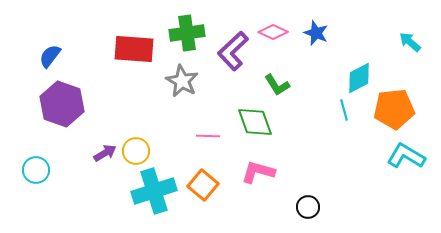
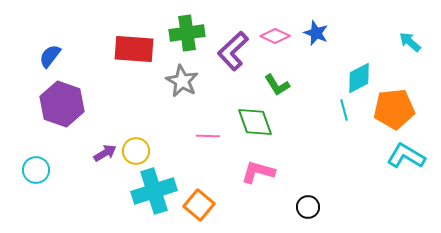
pink diamond: moved 2 px right, 4 px down
orange square: moved 4 px left, 20 px down
